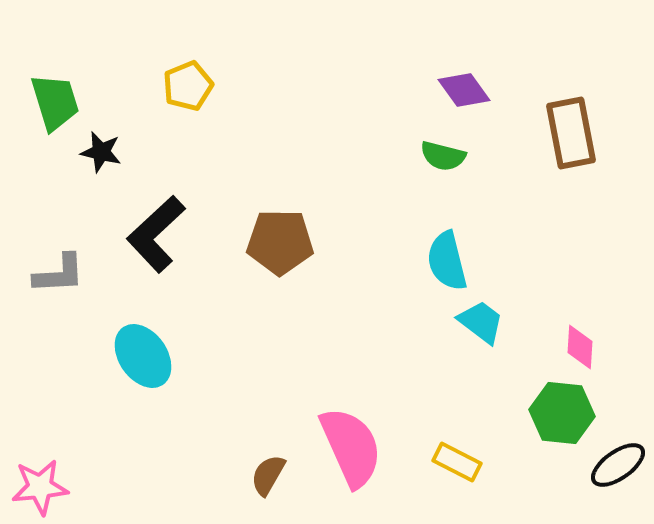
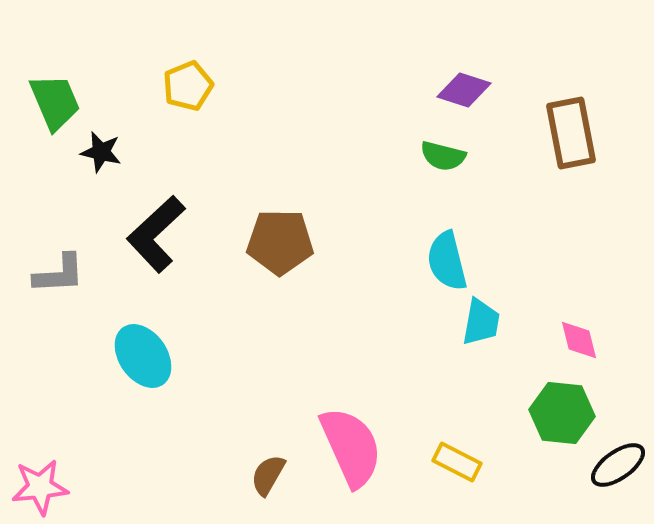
purple diamond: rotated 36 degrees counterclockwise
green trapezoid: rotated 6 degrees counterclockwise
cyan trapezoid: rotated 63 degrees clockwise
pink diamond: moved 1 px left, 7 px up; rotated 18 degrees counterclockwise
